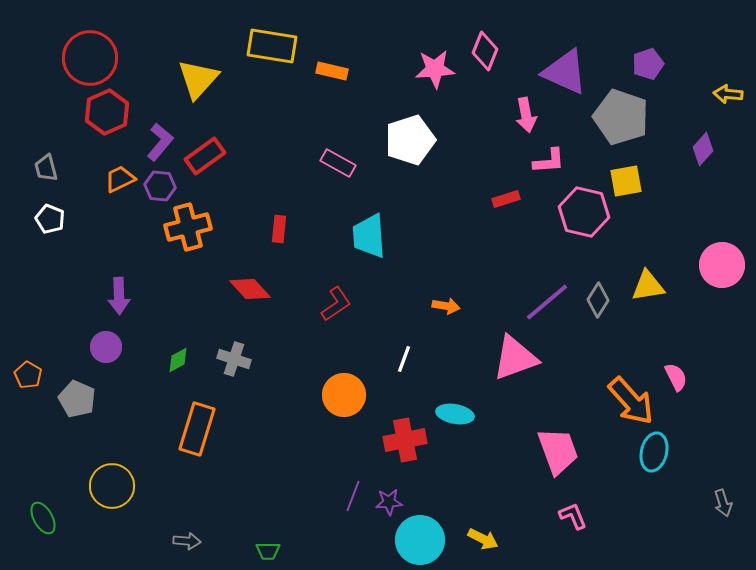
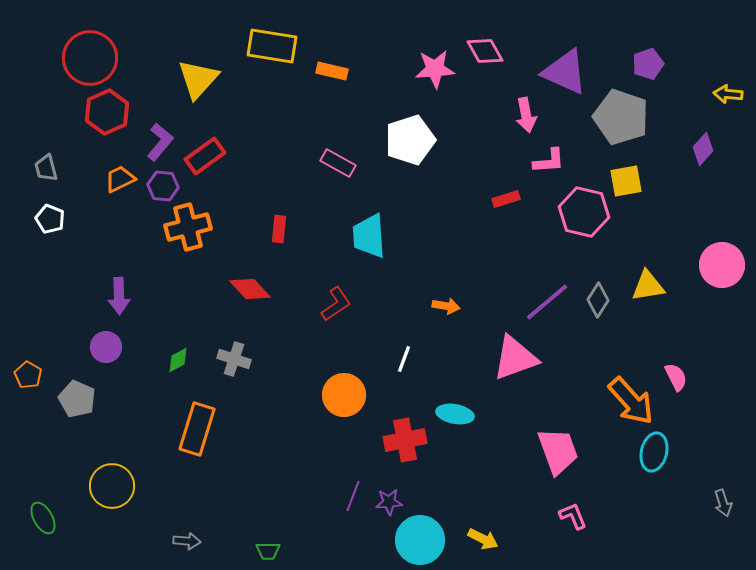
pink diamond at (485, 51): rotated 51 degrees counterclockwise
purple hexagon at (160, 186): moved 3 px right
